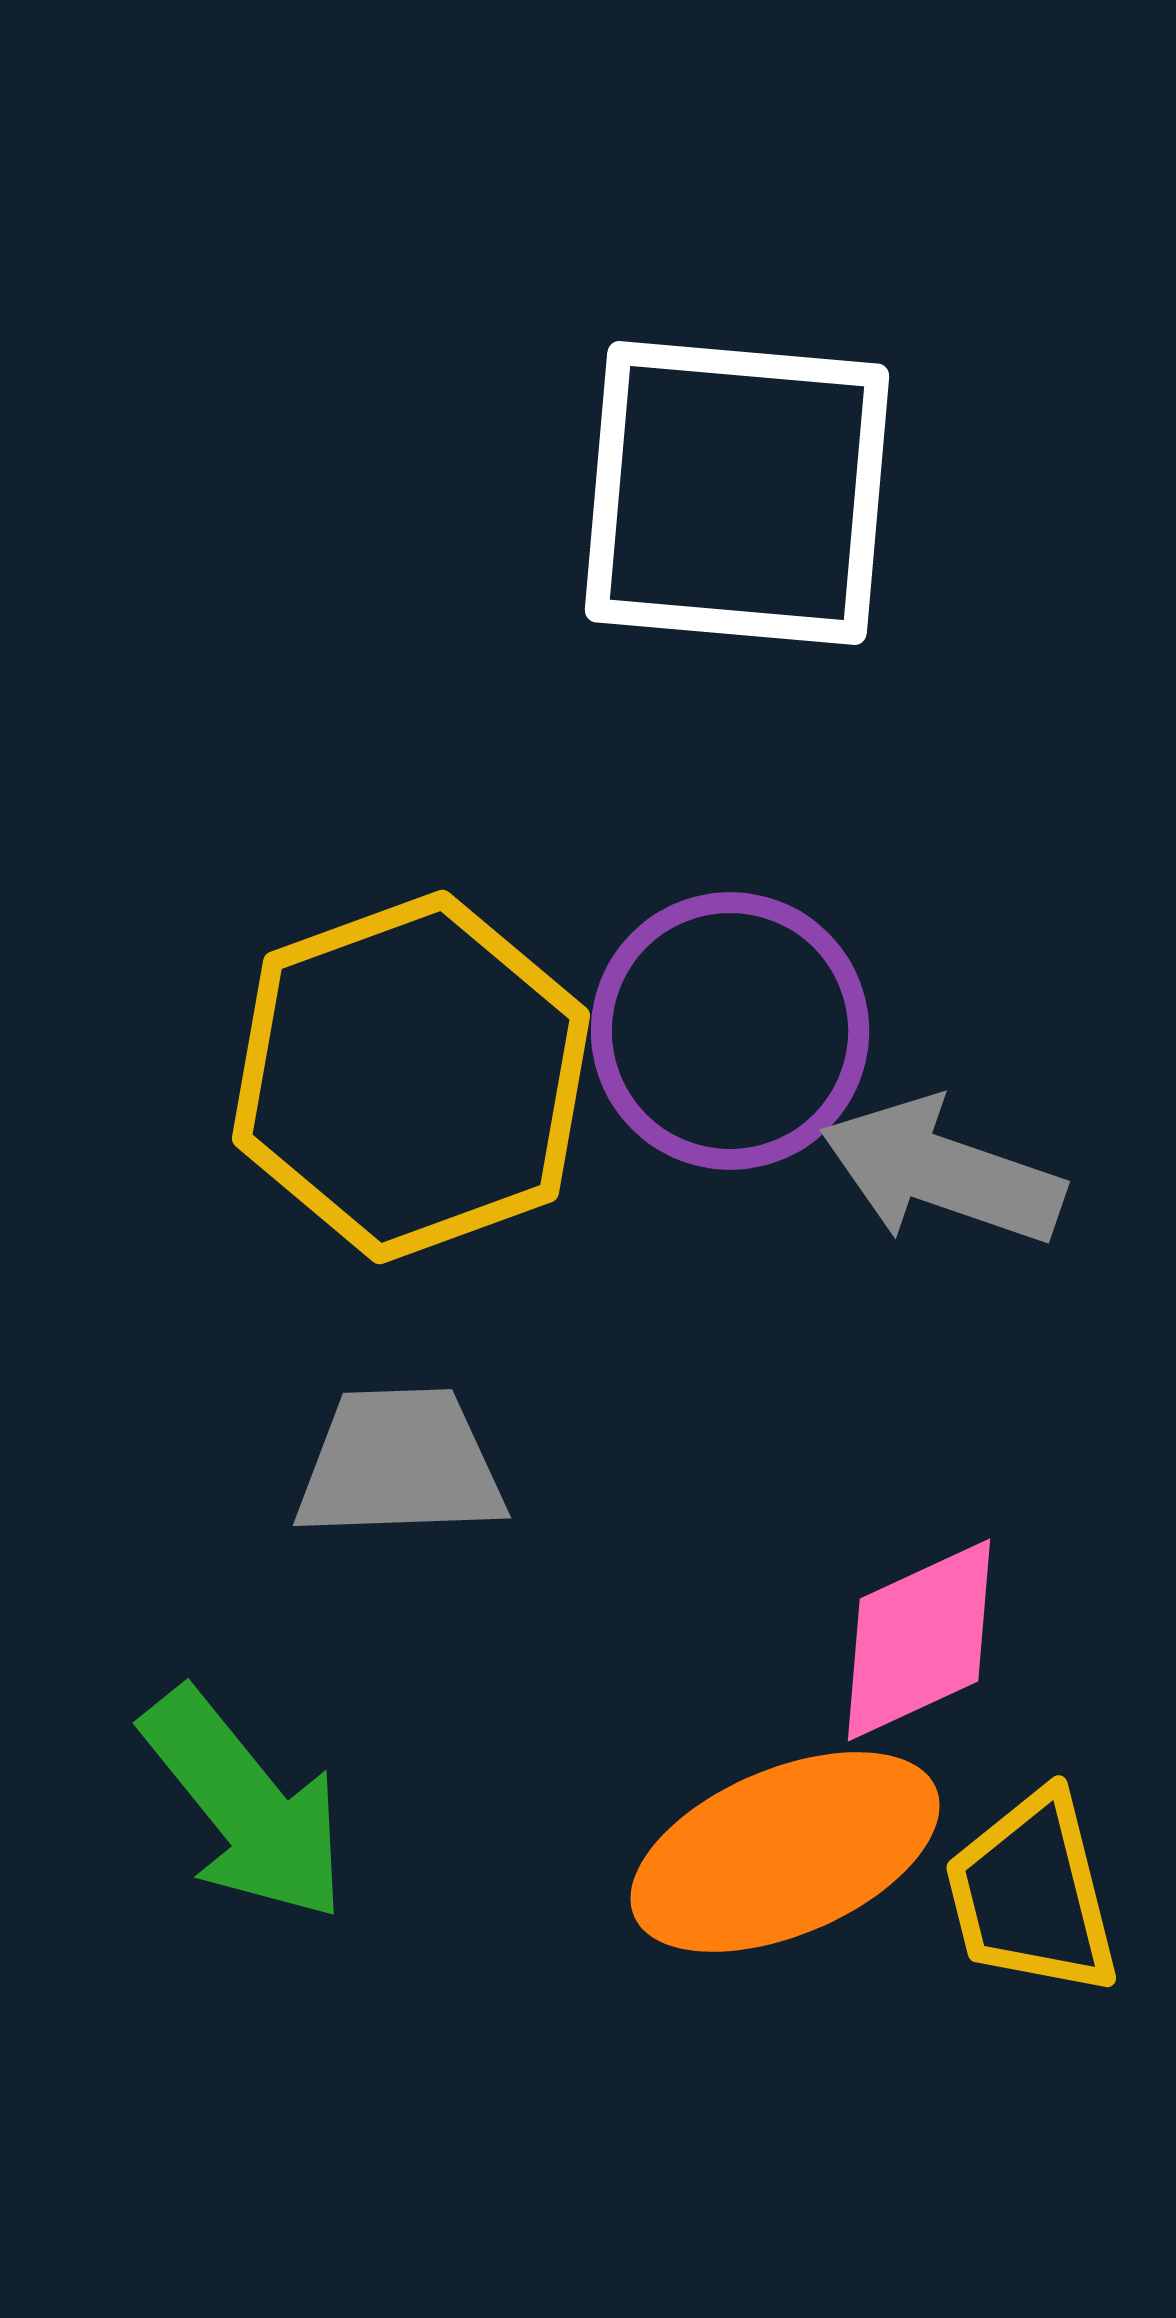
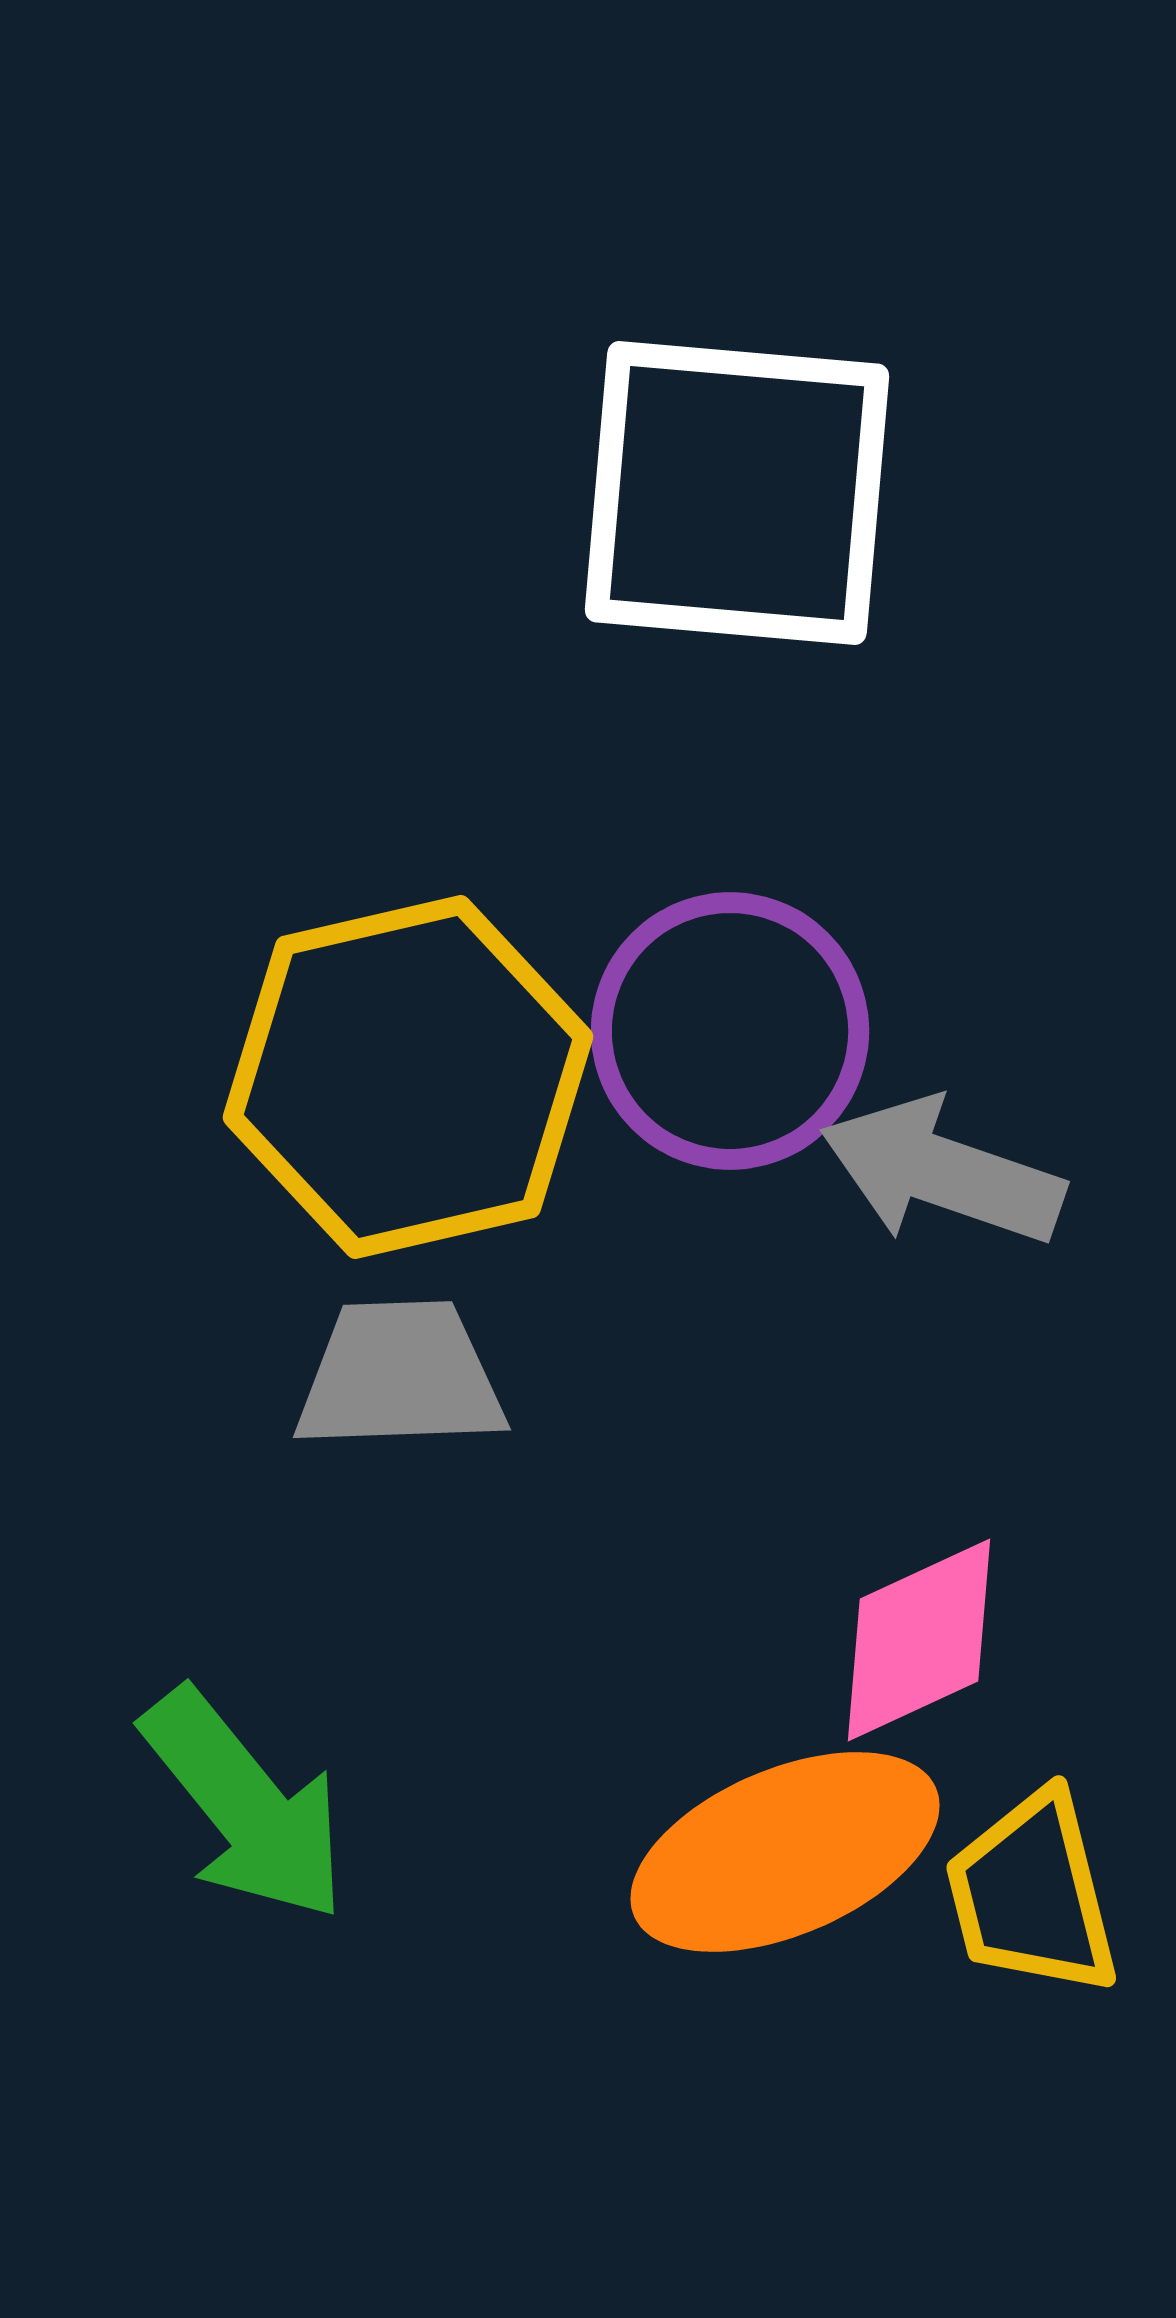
yellow hexagon: moved 3 px left; rotated 7 degrees clockwise
gray trapezoid: moved 88 px up
